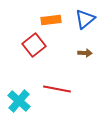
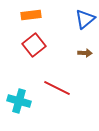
orange rectangle: moved 20 px left, 5 px up
red line: moved 1 px up; rotated 16 degrees clockwise
cyan cross: rotated 25 degrees counterclockwise
